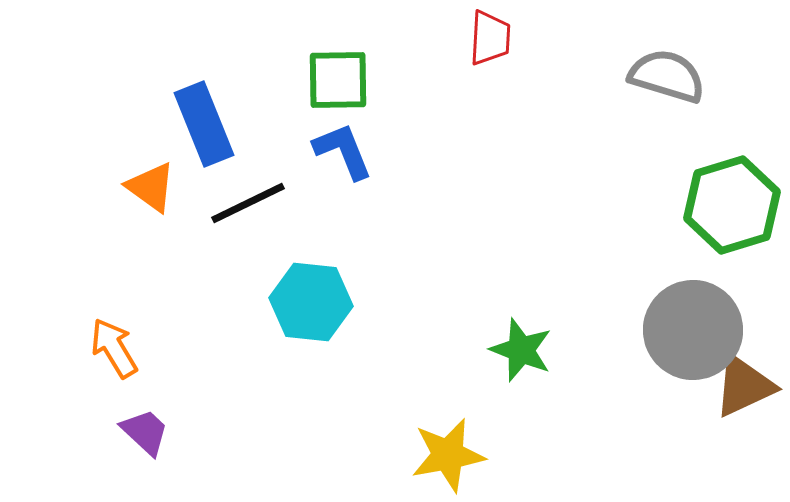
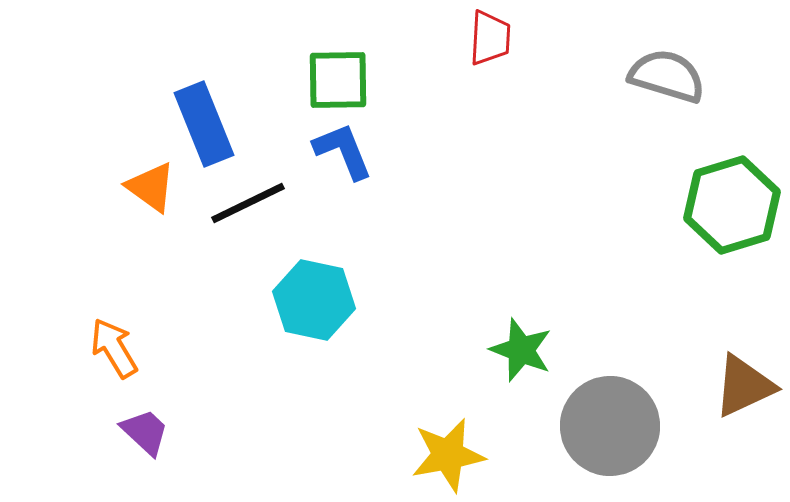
cyan hexagon: moved 3 px right, 2 px up; rotated 6 degrees clockwise
gray circle: moved 83 px left, 96 px down
